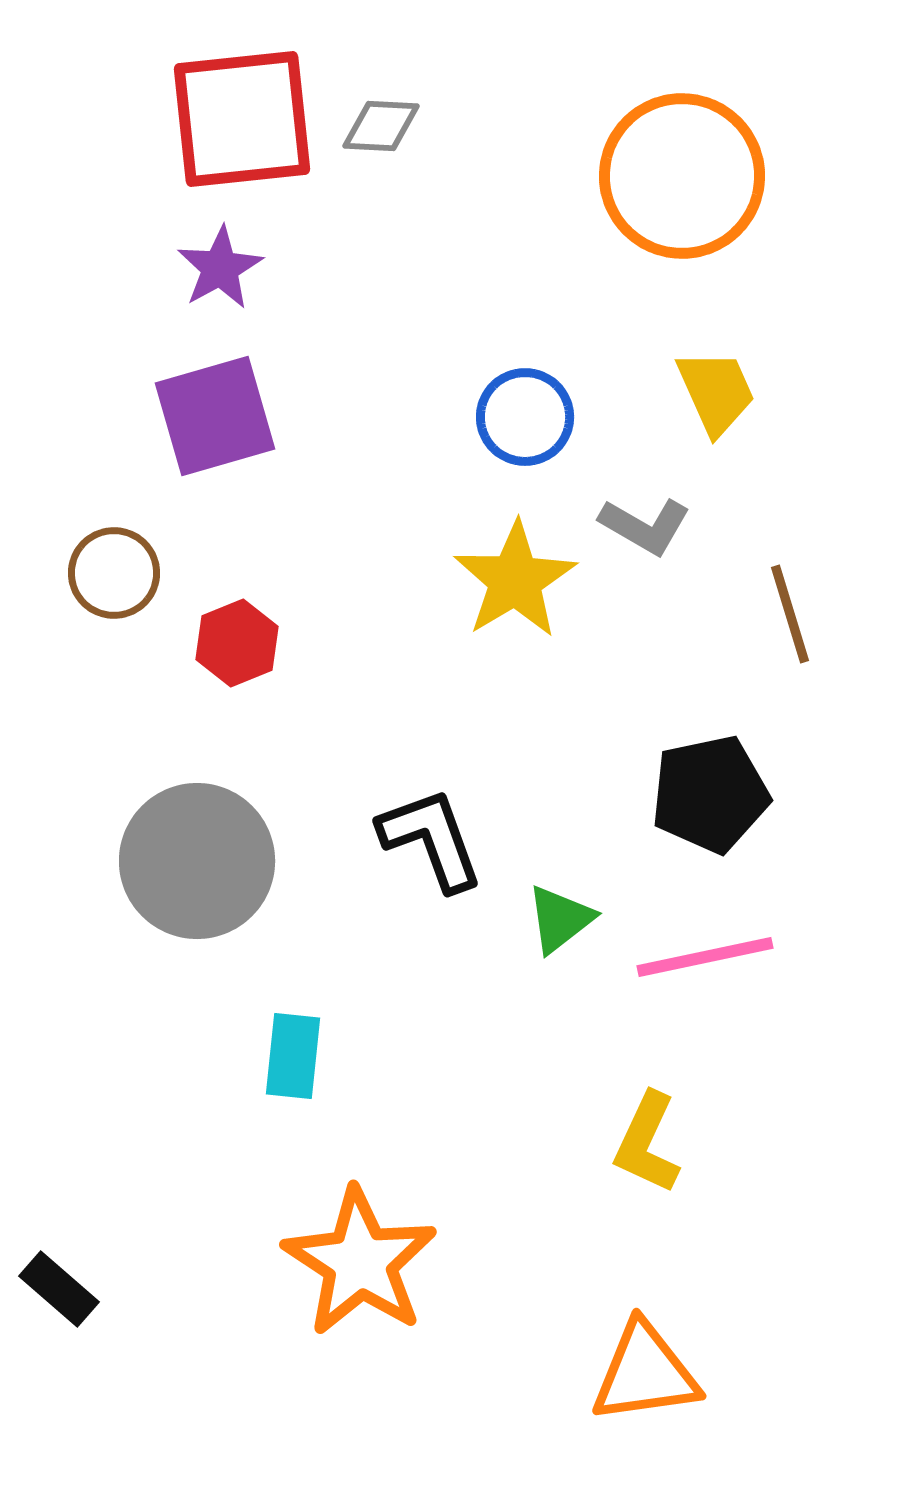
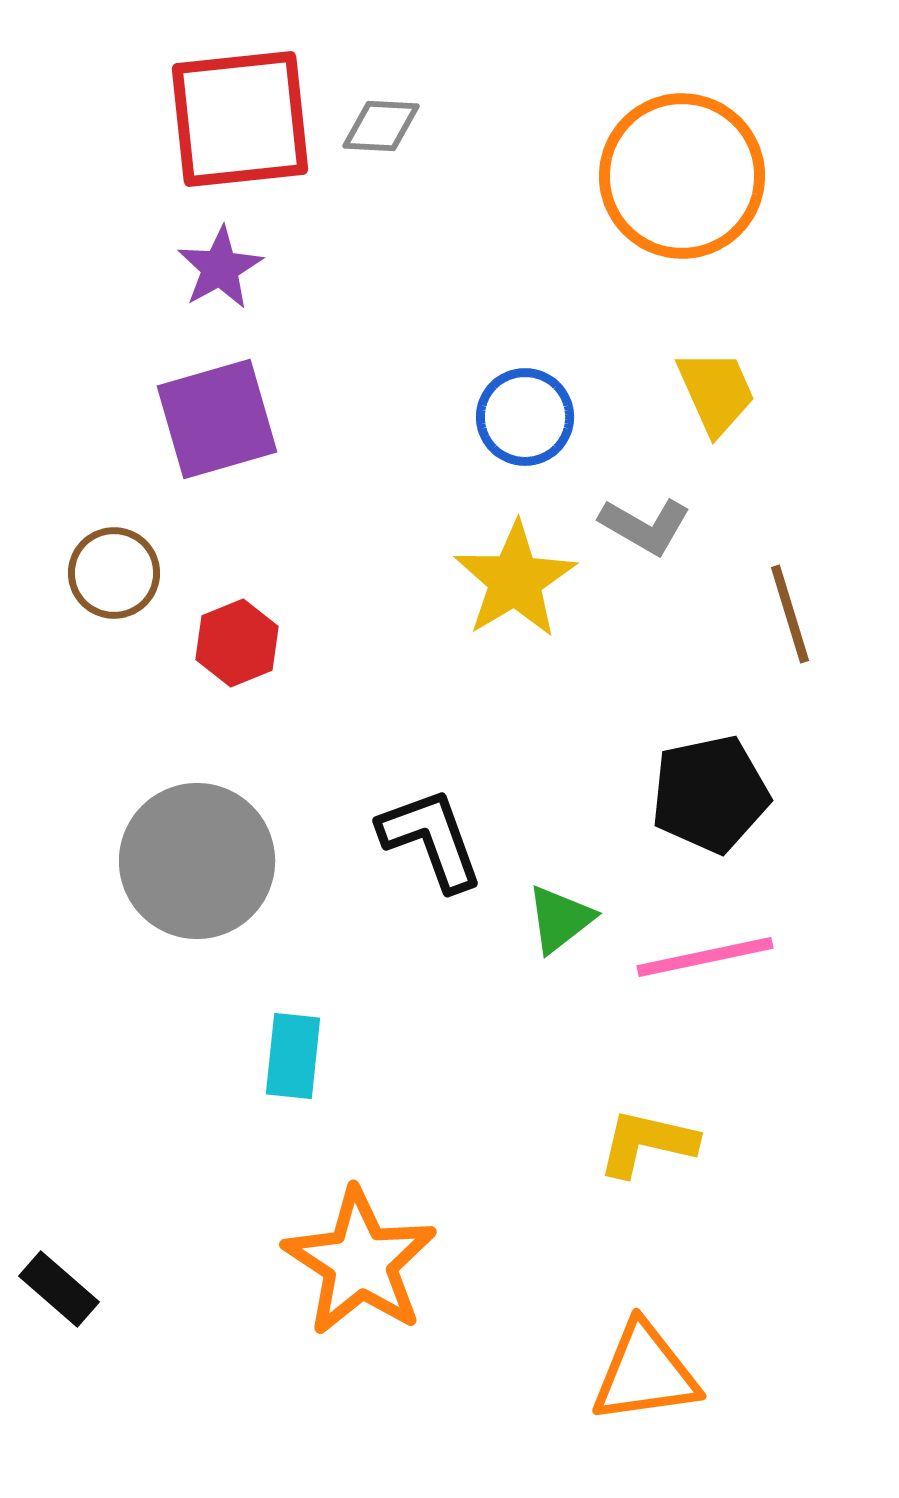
red square: moved 2 px left
purple square: moved 2 px right, 3 px down
yellow L-shape: rotated 78 degrees clockwise
